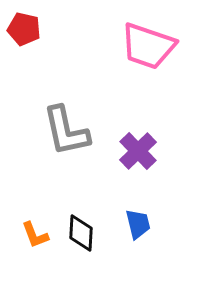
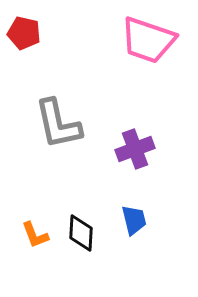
red pentagon: moved 4 px down
pink trapezoid: moved 6 px up
gray L-shape: moved 8 px left, 7 px up
purple cross: moved 3 px left, 2 px up; rotated 24 degrees clockwise
blue trapezoid: moved 4 px left, 4 px up
